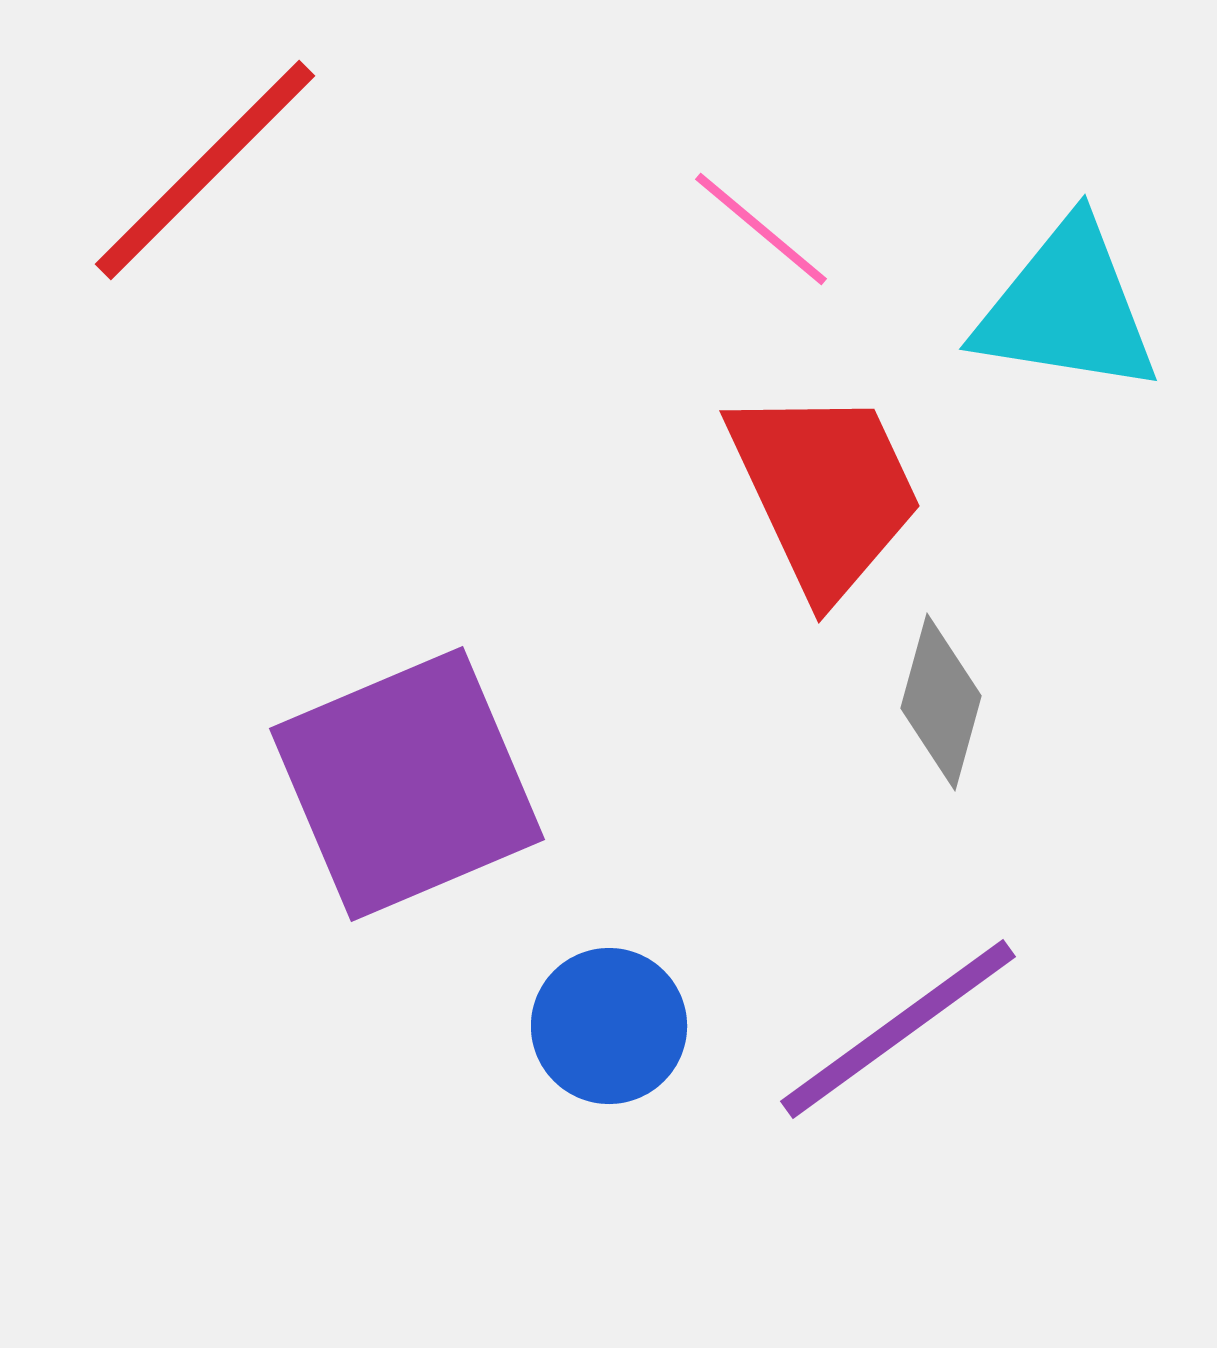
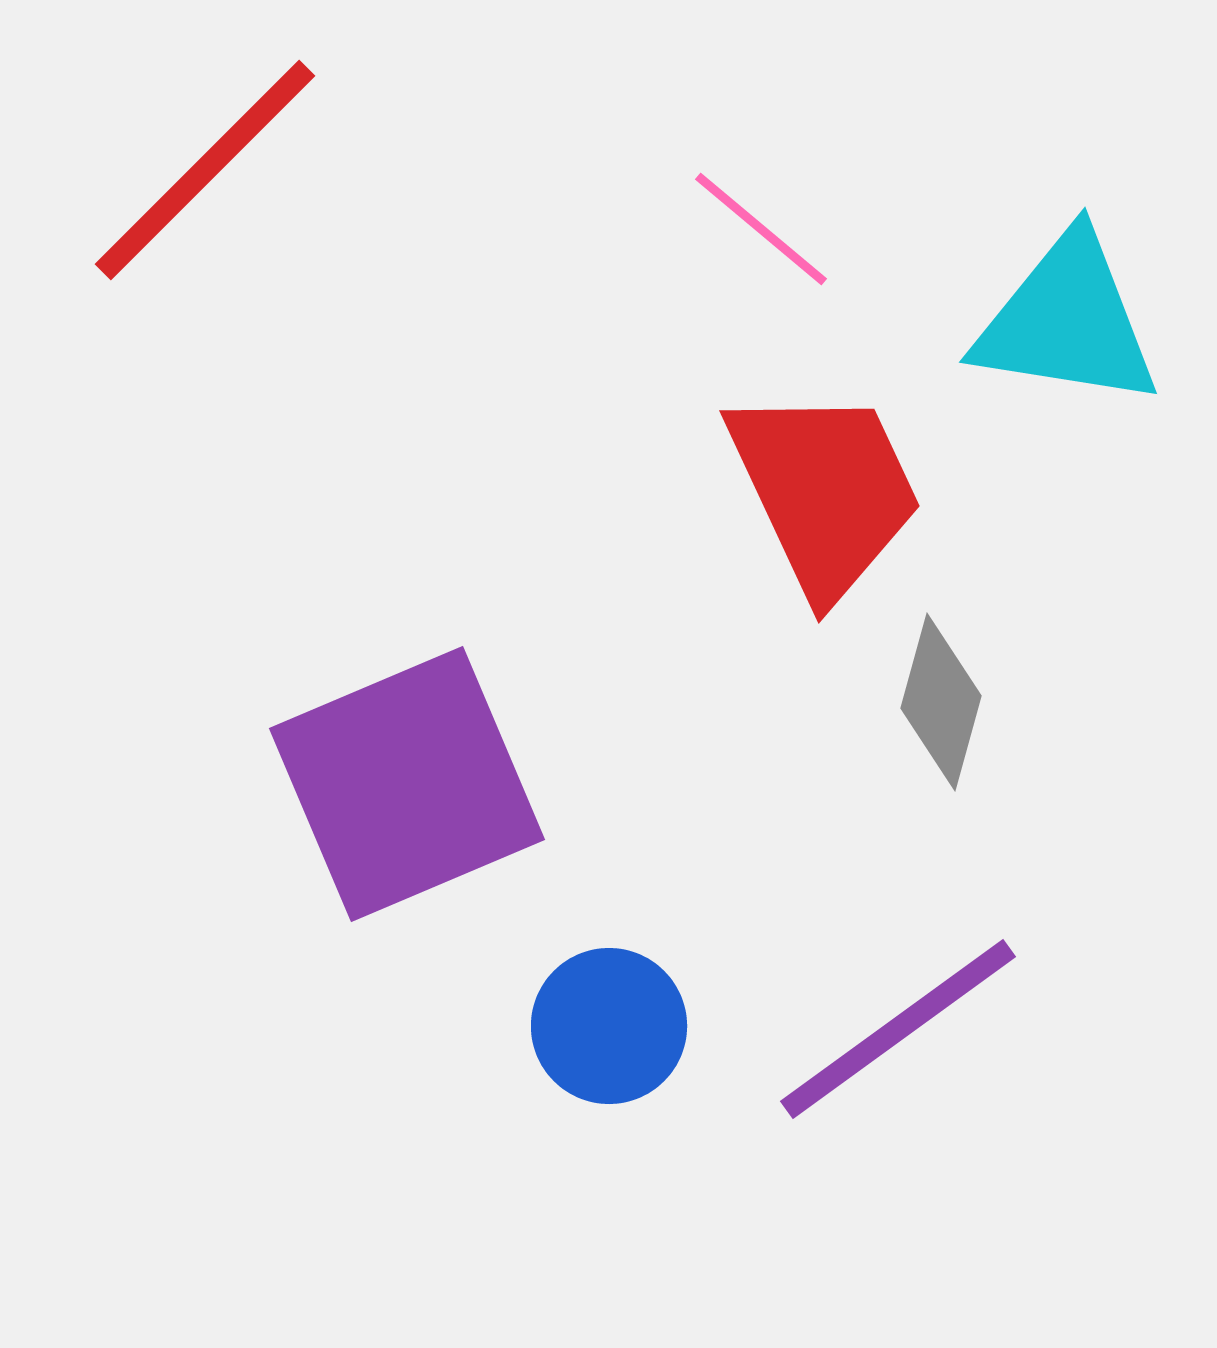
cyan triangle: moved 13 px down
